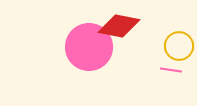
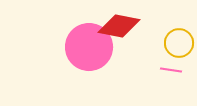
yellow circle: moved 3 px up
